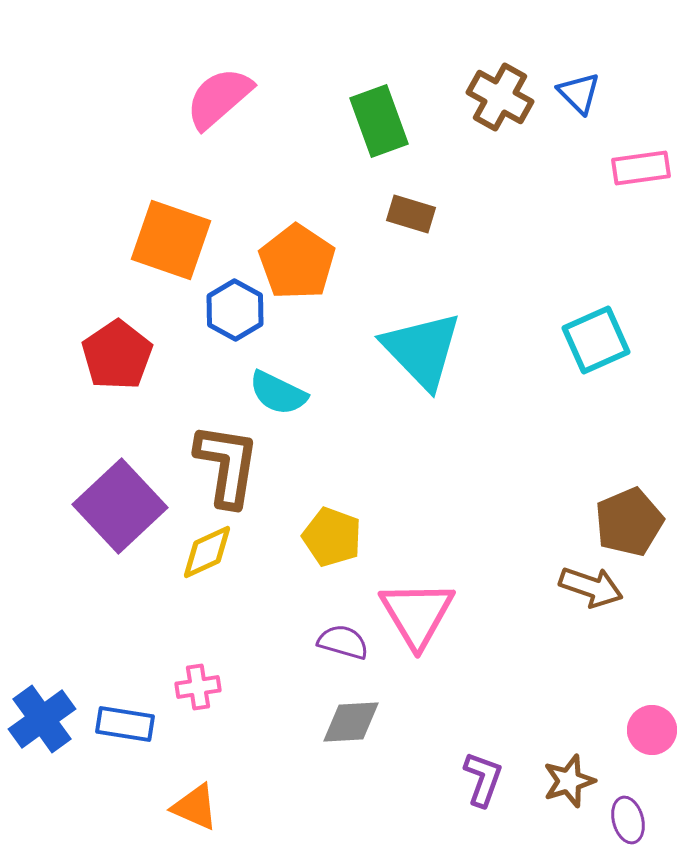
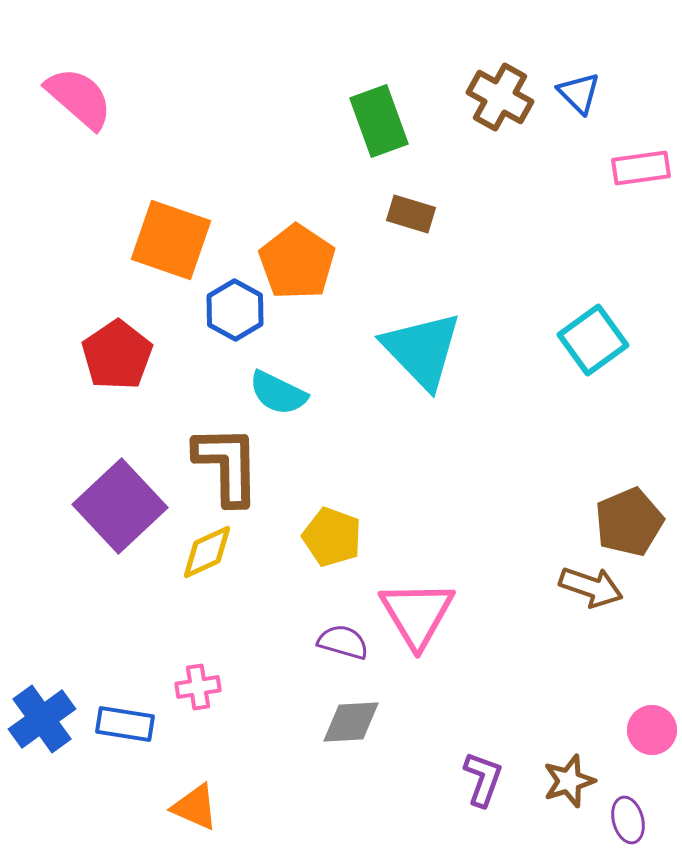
pink semicircle: moved 140 px left; rotated 82 degrees clockwise
cyan square: moved 3 px left; rotated 12 degrees counterclockwise
brown L-shape: rotated 10 degrees counterclockwise
